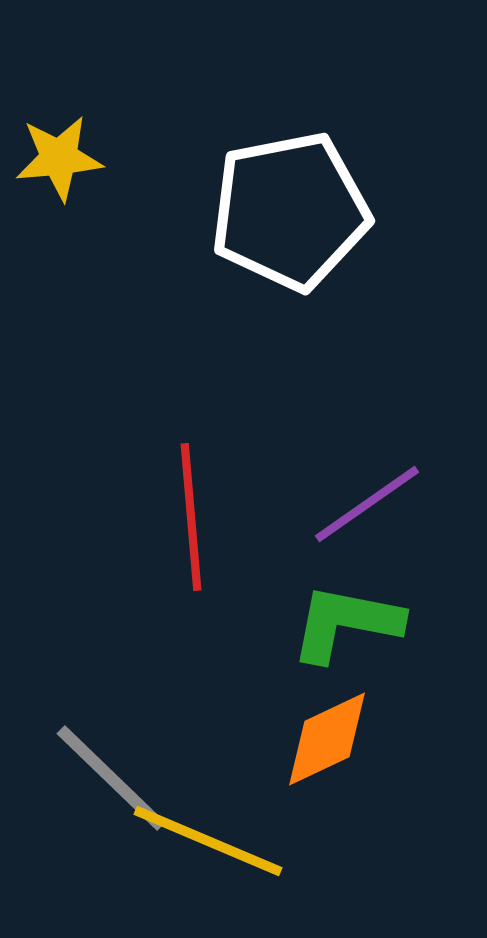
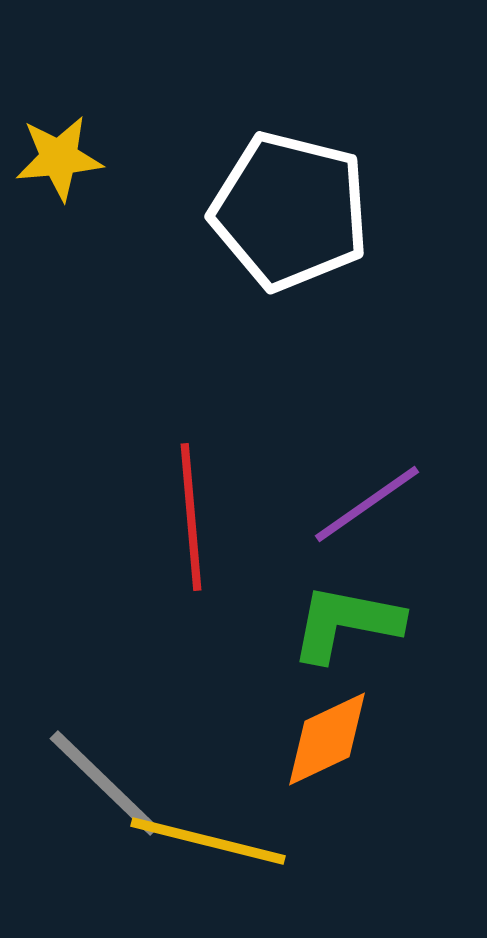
white pentagon: rotated 25 degrees clockwise
gray line: moved 7 px left, 5 px down
yellow line: rotated 9 degrees counterclockwise
